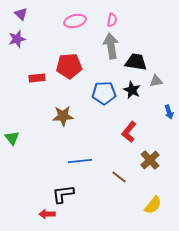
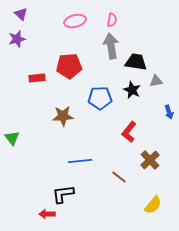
blue pentagon: moved 4 px left, 5 px down
